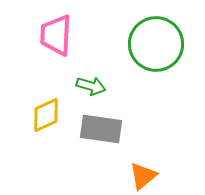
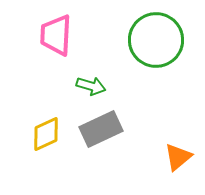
green circle: moved 4 px up
yellow diamond: moved 19 px down
gray rectangle: rotated 33 degrees counterclockwise
orange triangle: moved 35 px right, 19 px up
